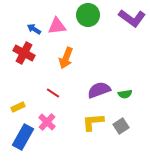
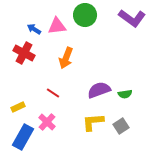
green circle: moved 3 px left
